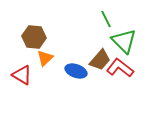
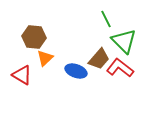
brown trapezoid: moved 1 px left, 1 px up
